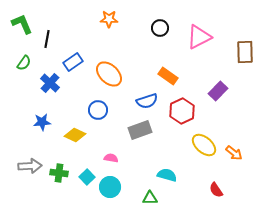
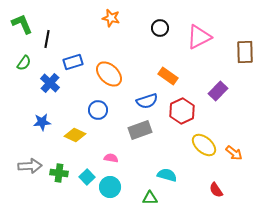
orange star: moved 2 px right, 1 px up; rotated 12 degrees clockwise
blue rectangle: rotated 18 degrees clockwise
